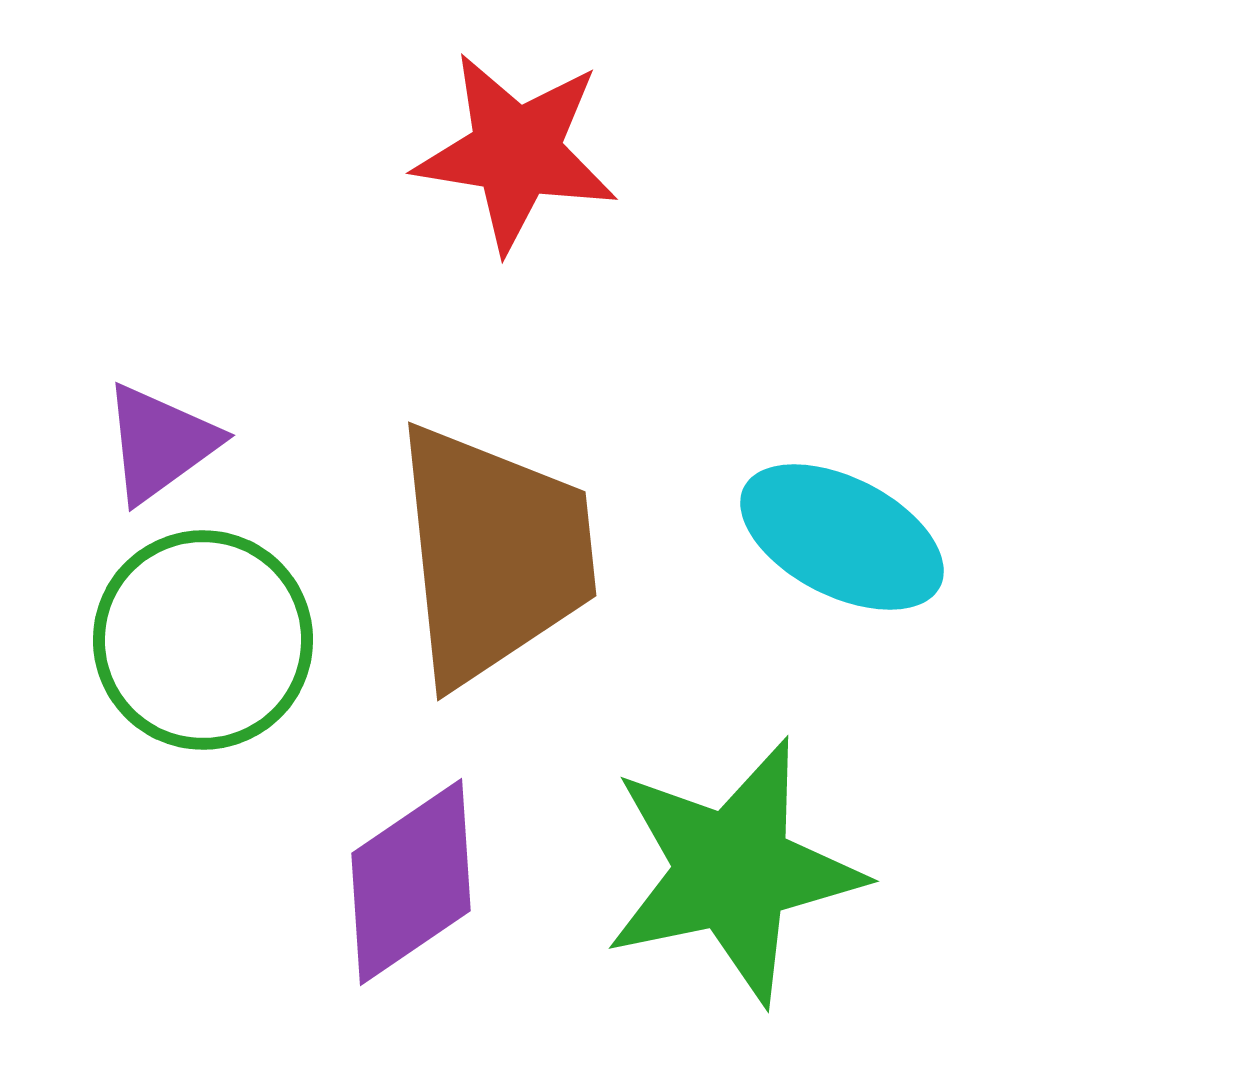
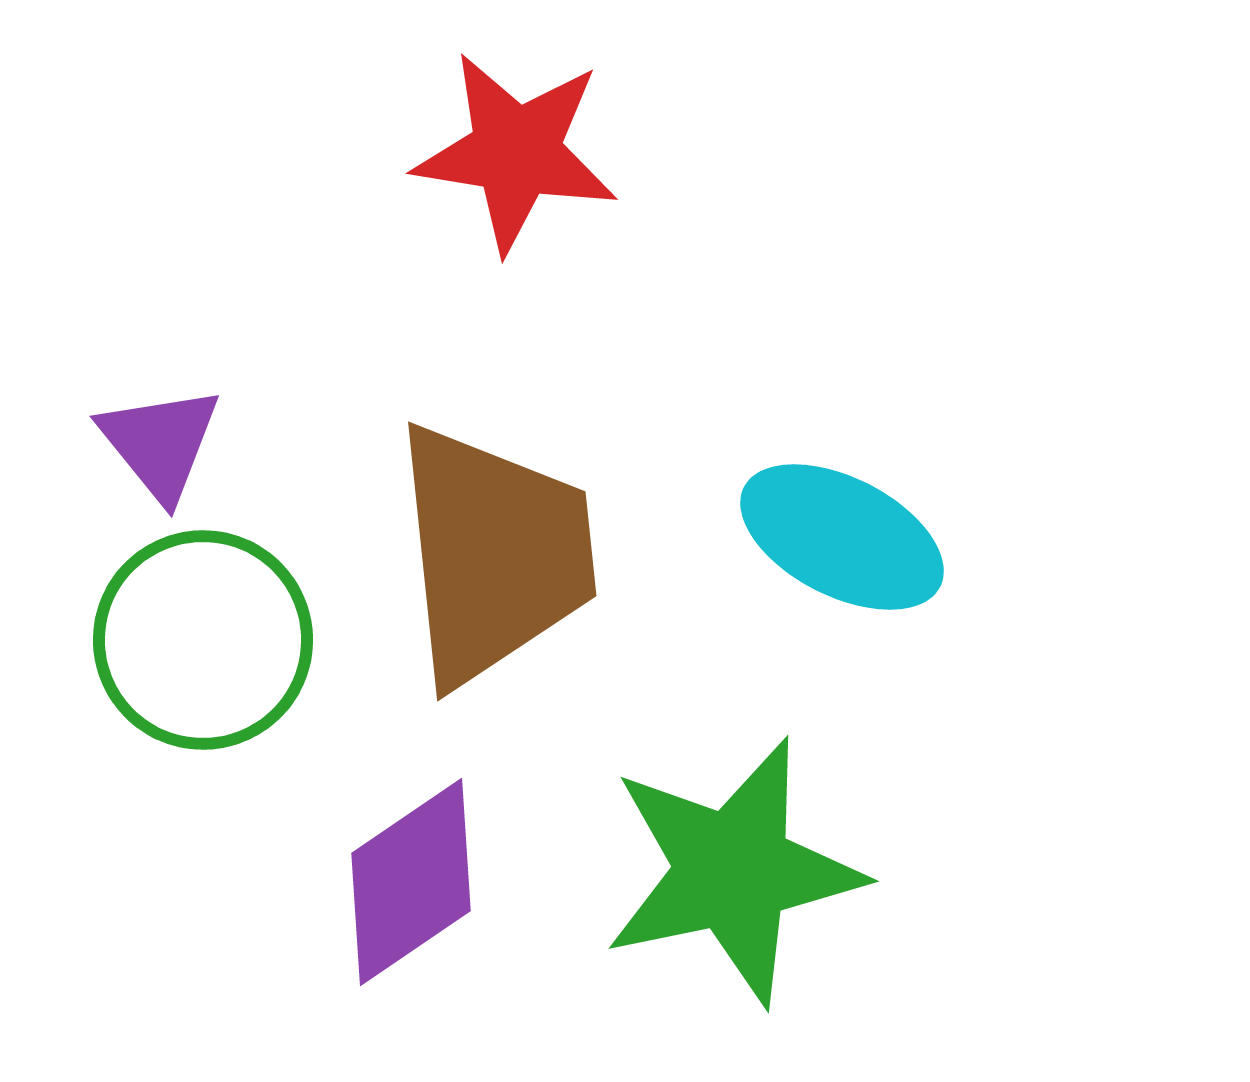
purple triangle: rotated 33 degrees counterclockwise
